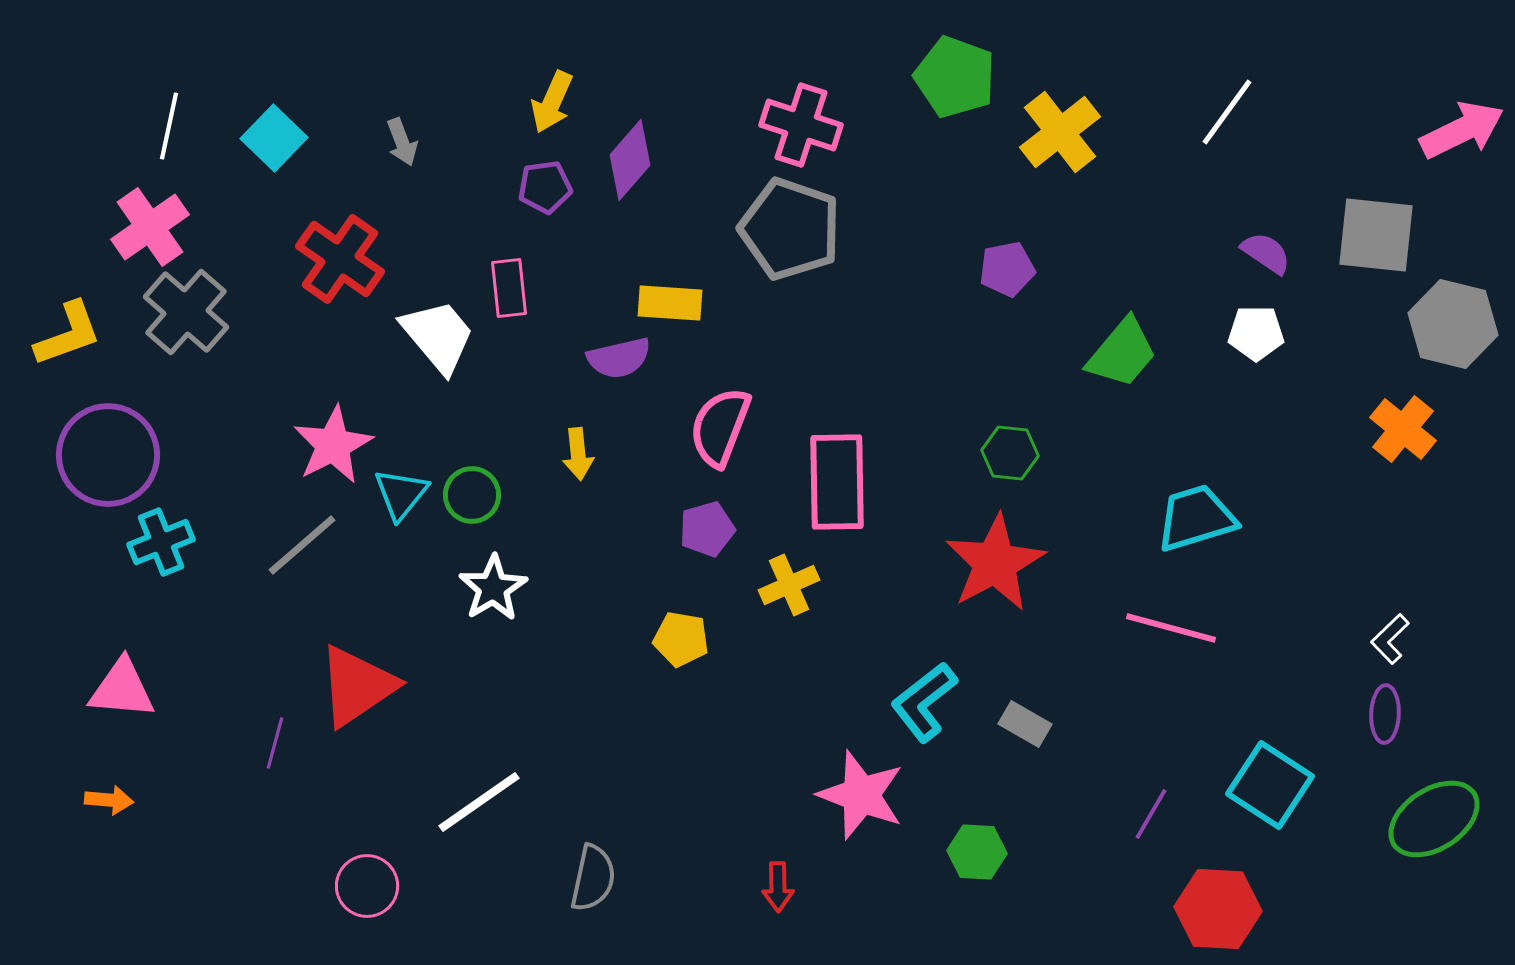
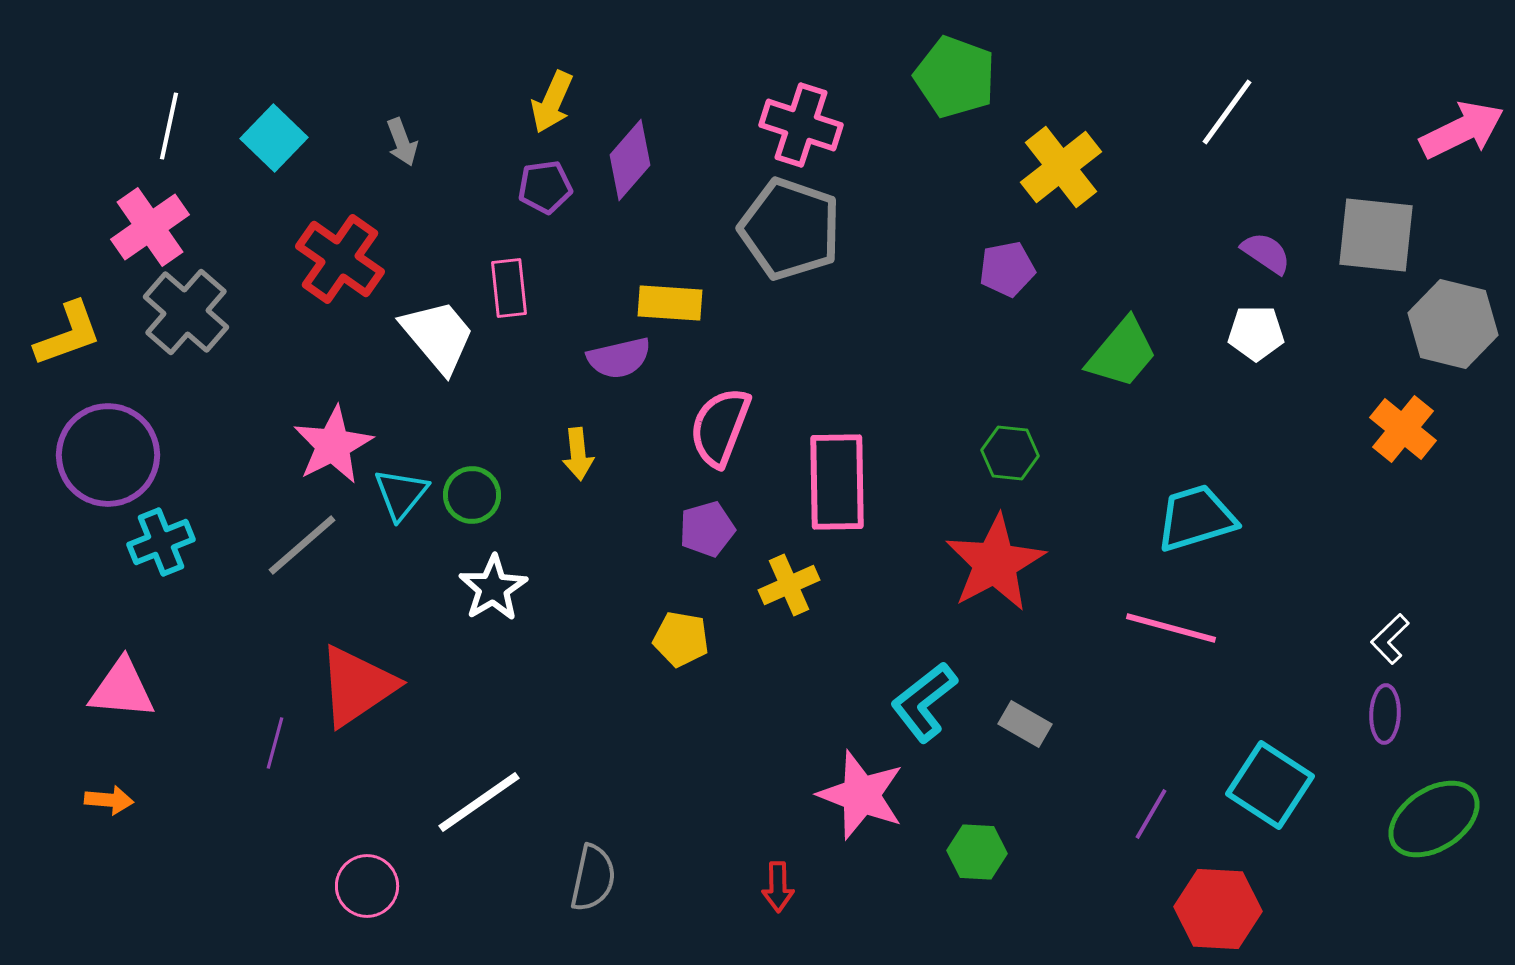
yellow cross at (1060, 132): moved 1 px right, 35 px down
